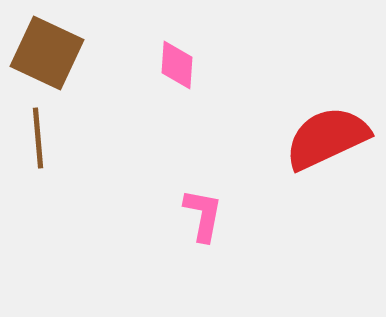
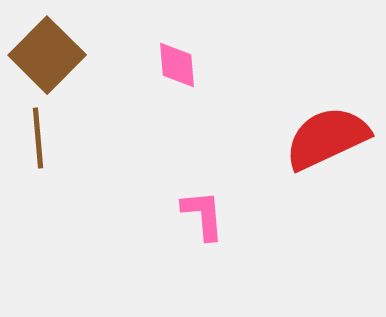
brown square: moved 2 px down; rotated 20 degrees clockwise
pink diamond: rotated 9 degrees counterclockwise
pink L-shape: rotated 16 degrees counterclockwise
